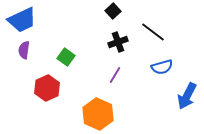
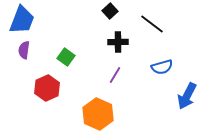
black square: moved 3 px left
blue trapezoid: rotated 44 degrees counterclockwise
black line: moved 1 px left, 8 px up
black cross: rotated 18 degrees clockwise
